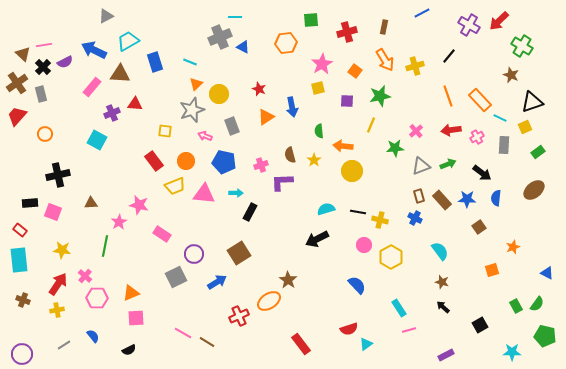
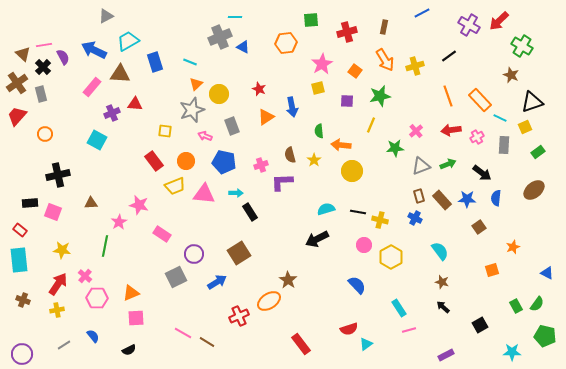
black line at (449, 56): rotated 14 degrees clockwise
purple semicircle at (65, 62): moved 2 px left, 5 px up; rotated 91 degrees counterclockwise
orange arrow at (343, 146): moved 2 px left, 1 px up
black rectangle at (250, 212): rotated 60 degrees counterclockwise
